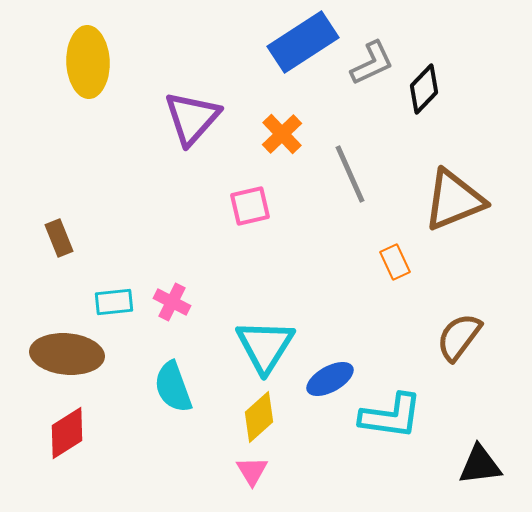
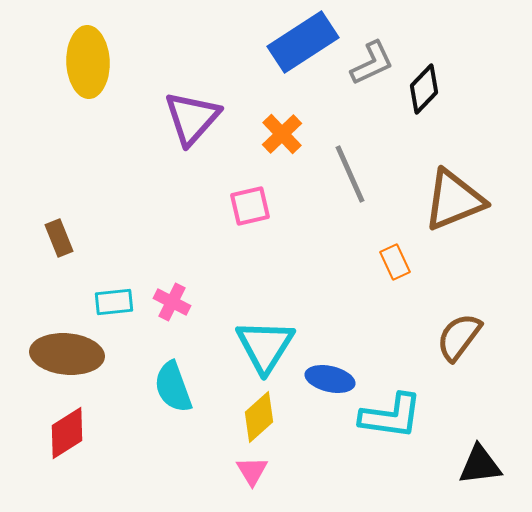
blue ellipse: rotated 42 degrees clockwise
